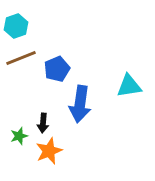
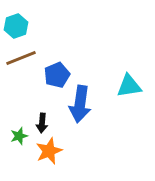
blue pentagon: moved 6 px down
black arrow: moved 1 px left
